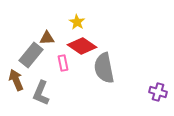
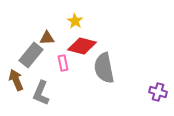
yellow star: moved 2 px left, 1 px up
red diamond: rotated 20 degrees counterclockwise
